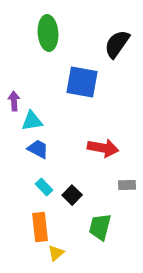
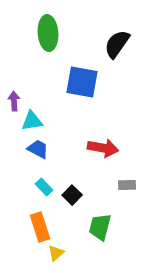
orange rectangle: rotated 12 degrees counterclockwise
